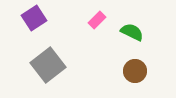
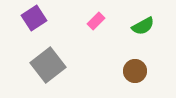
pink rectangle: moved 1 px left, 1 px down
green semicircle: moved 11 px right, 6 px up; rotated 125 degrees clockwise
